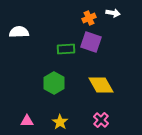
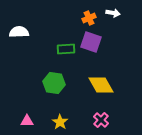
green hexagon: rotated 20 degrees counterclockwise
